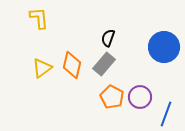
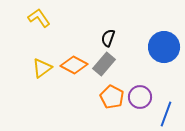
yellow L-shape: rotated 30 degrees counterclockwise
orange diamond: moved 2 px right; rotated 76 degrees counterclockwise
